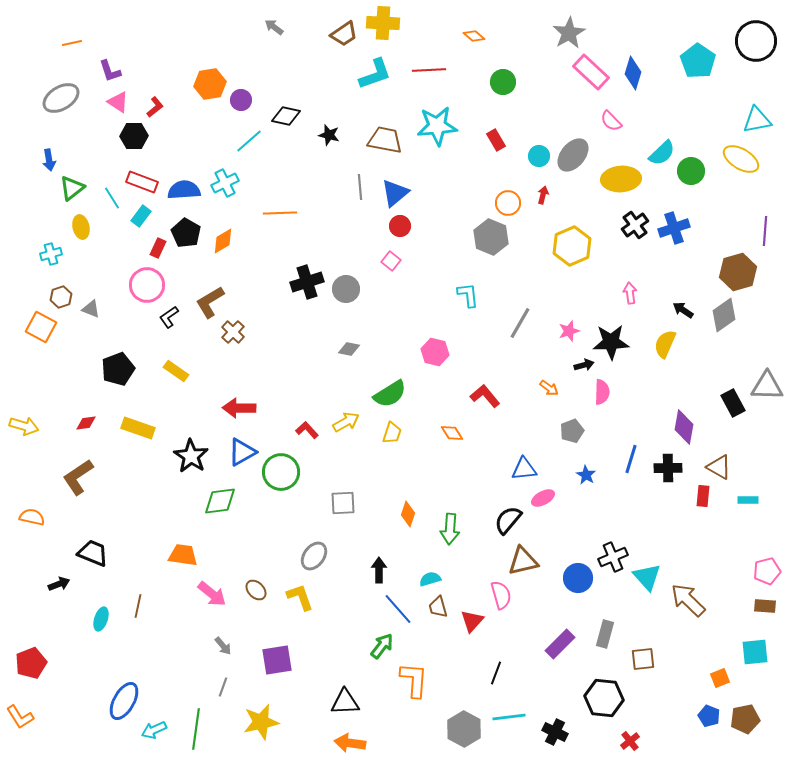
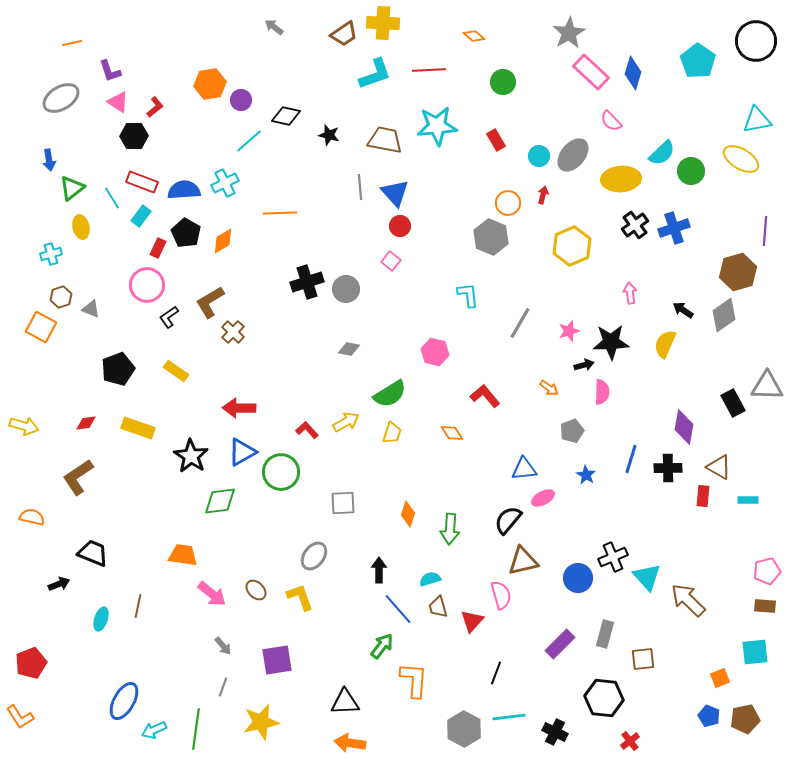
blue triangle at (395, 193): rotated 32 degrees counterclockwise
